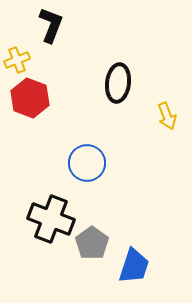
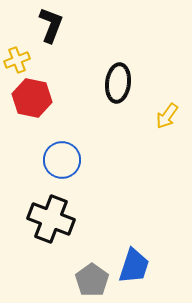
red hexagon: moved 2 px right; rotated 9 degrees counterclockwise
yellow arrow: rotated 56 degrees clockwise
blue circle: moved 25 px left, 3 px up
gray pentagon: moved 37 px down
